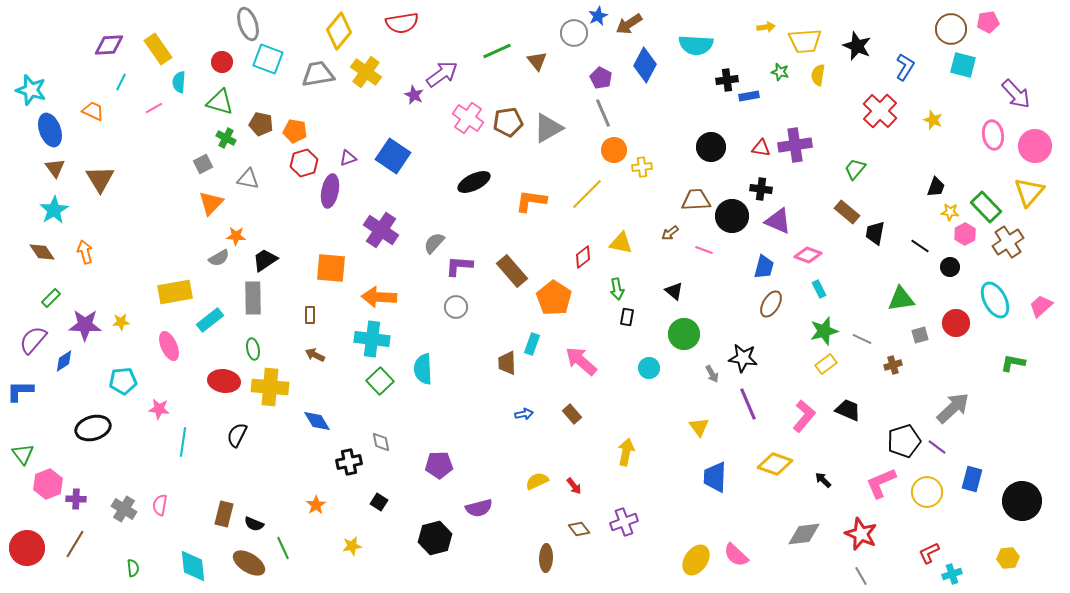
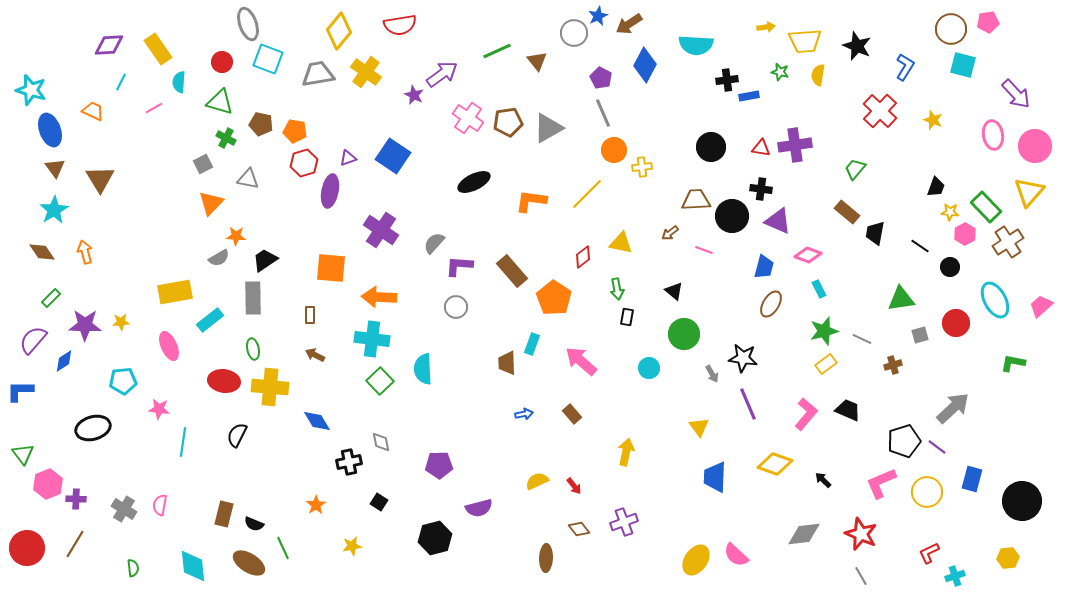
red semicircle at (402, 23): moved 2 px left, 2 px down
pink L-shape at (804, 416): moved 2 px right, 2 px up
cyan cross at (952, 574): moved 3 px right, 2 px down
